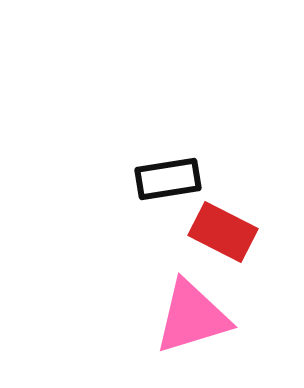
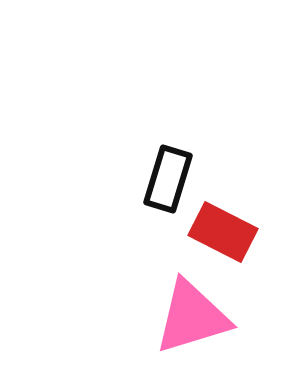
black rectangle: rotated 64 degrees counterclockwise
